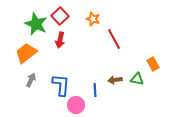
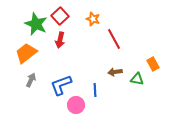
brown arrow: moved 8 px up
blue L-shape: rotated 115 degrees counterclockwise
